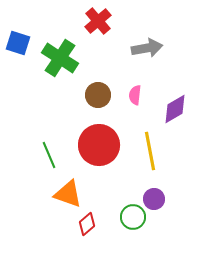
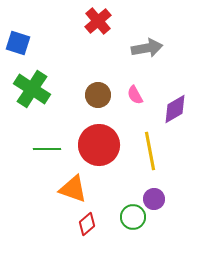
green cross: moved 28 px left, 31 px down
pink semicircle: rotated 36 degrees counterclockwise
green line: moved 2 px left, 6 px up; rotated 68 degrees counterclockwise
orange triangle: moved 5 px right, 5 px up
